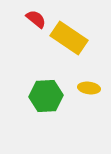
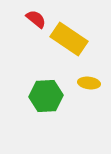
yellow rectangle: moved 1 px down
yellow ellipse: moved 5 px up
